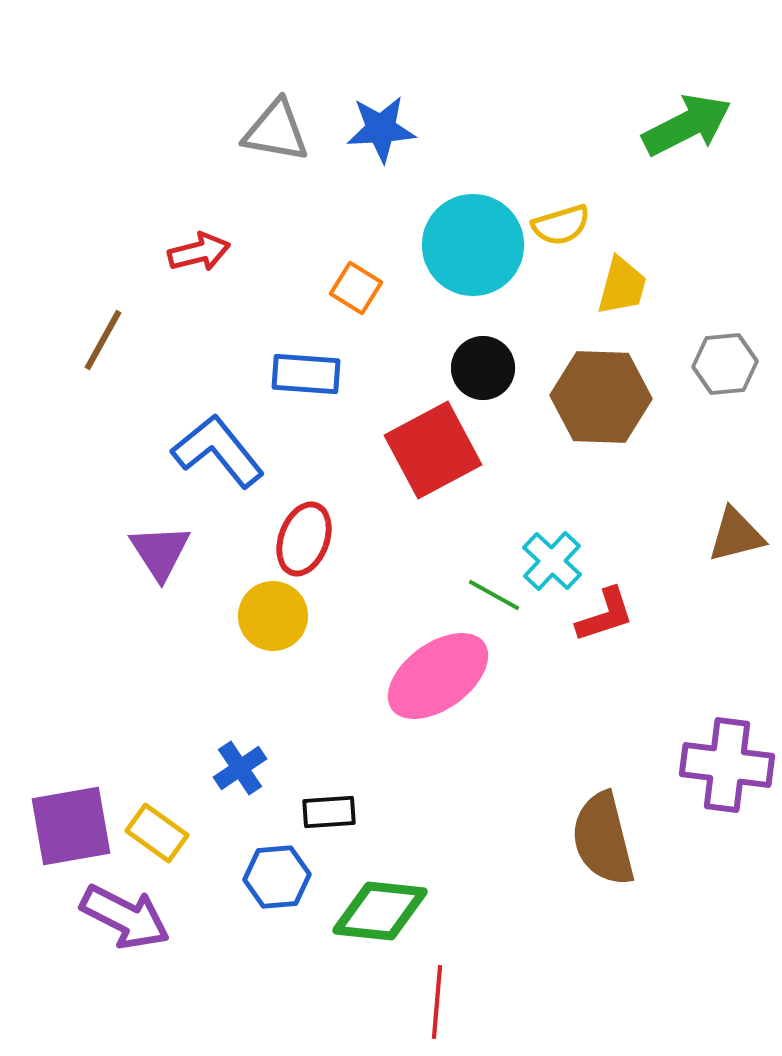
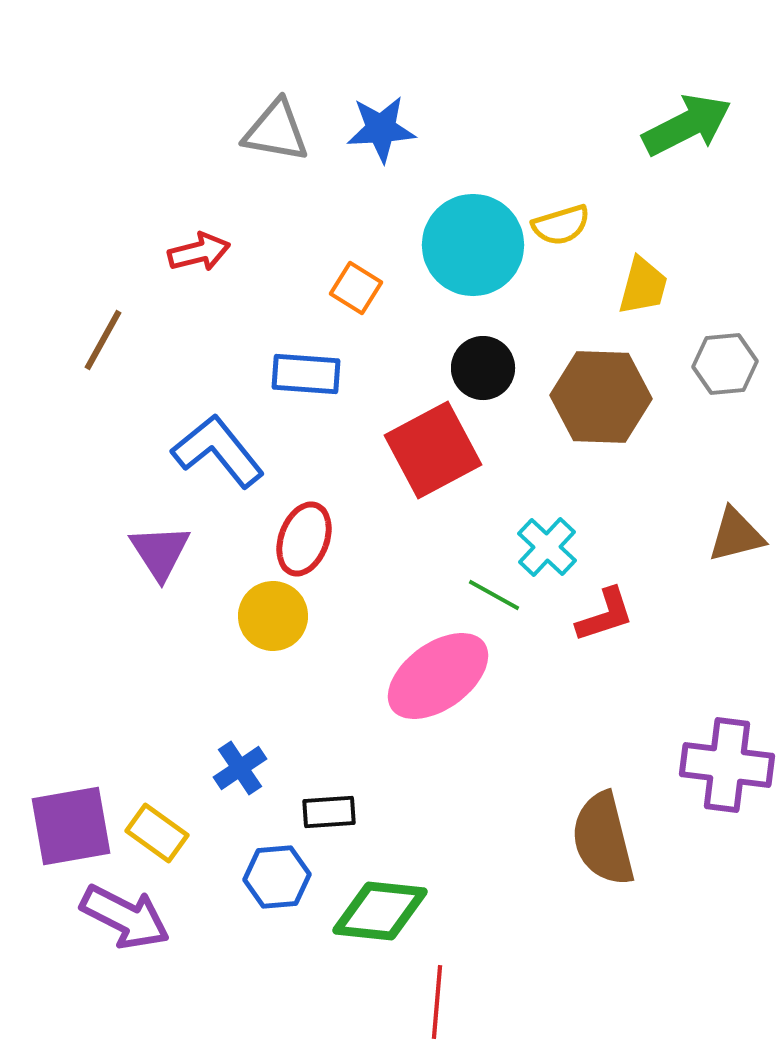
yellow trapezoid: moved 21 px right
cyan cross: moved 5 px left, 14 px up
